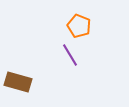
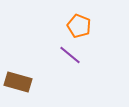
purple line: rotated 20 degrees counterclockwise
